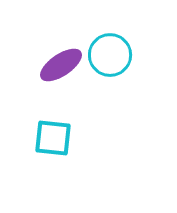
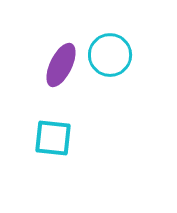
purple ellipse: rotated 30 degrees counterclockwise
